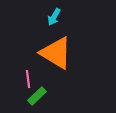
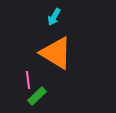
pink line: moved 1 px down
